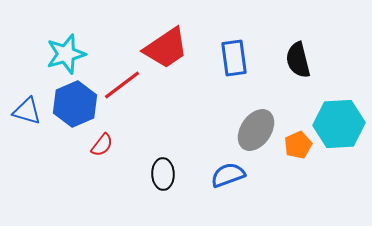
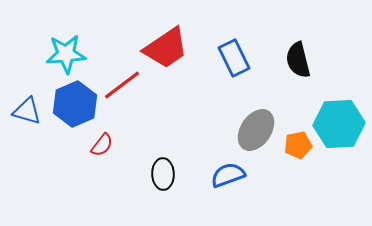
cyan star: rotated 12 degrees clockwise
blue rectangle: rotated 18 degrees counterclockwise
orange pentagon: rotated 12 degrees clockwise
